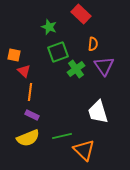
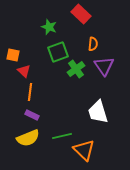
orange square: moved 1 px left
